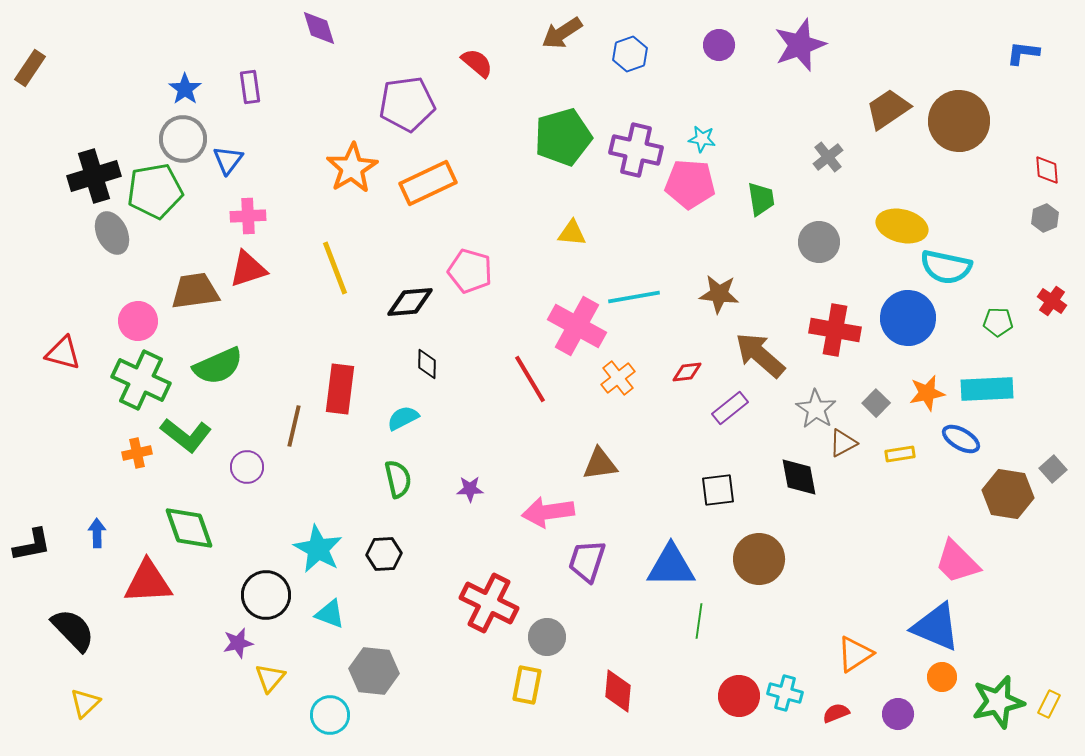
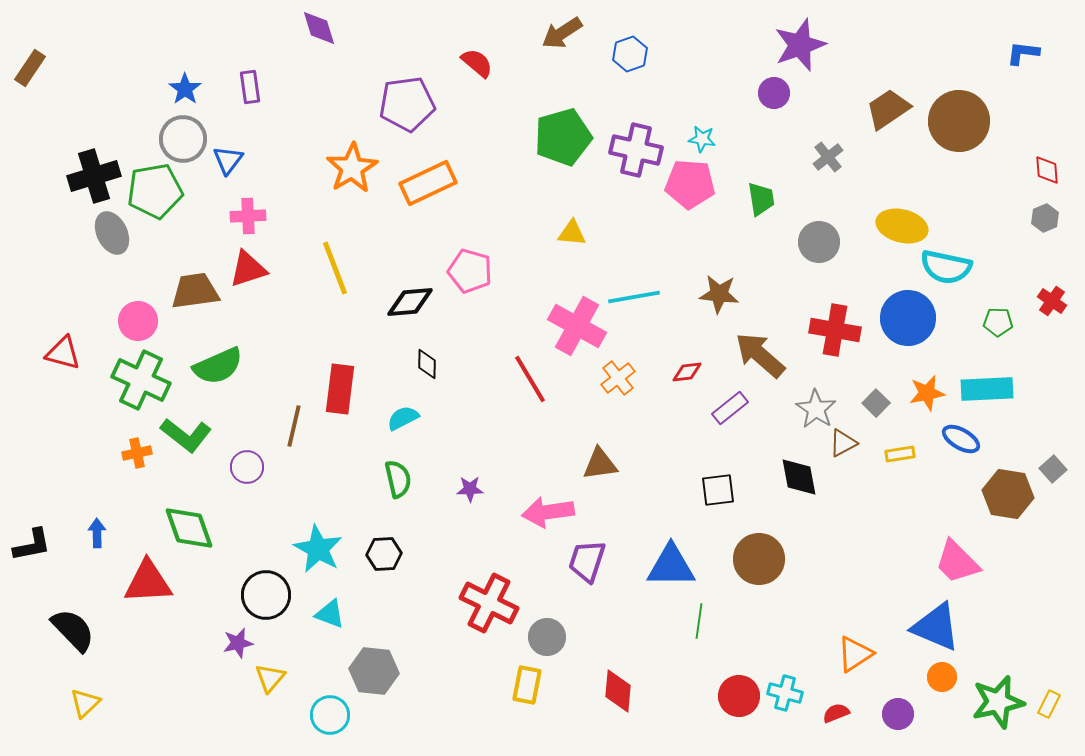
purple circle at (719, 45): moved 55 px right, 48 px down
